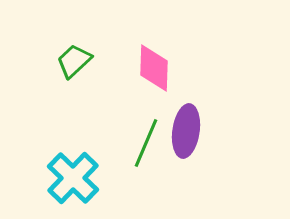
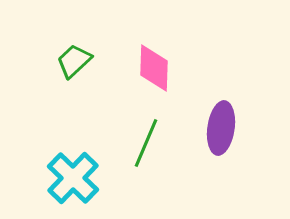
purple ellipse: moved 35 px right, 3 px up
